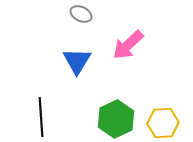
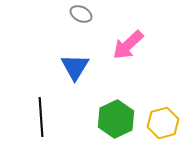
blue triangle: moved 2 px left, 6 px down
yellow hexagon: rotated 12 degrees counterclockwise
